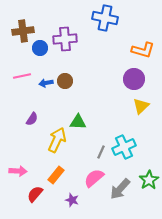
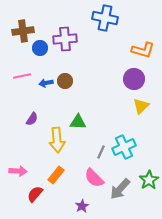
yellow arrow: rotated 150 degrees clockwise
pink semicircle: rotated 95 degrees counterclockwise
purple star: moved 10 px right, 6 px down; rotated 24 degrees clockwise
